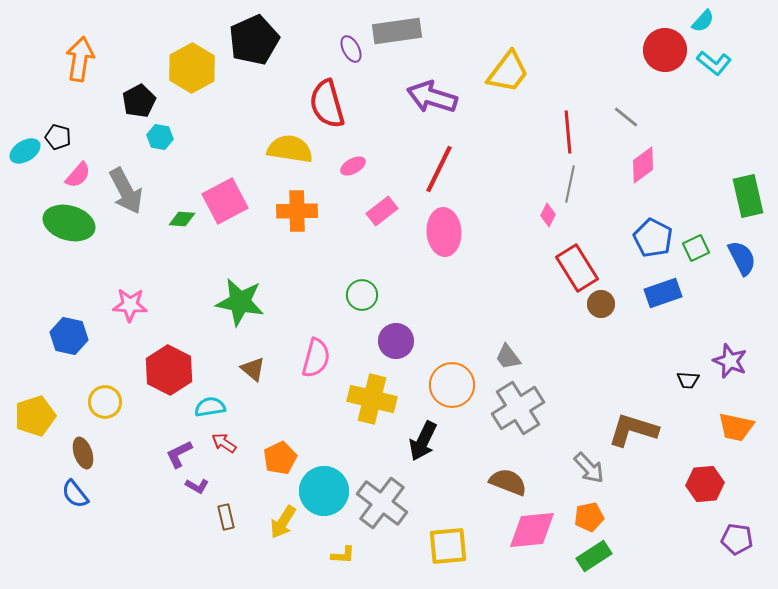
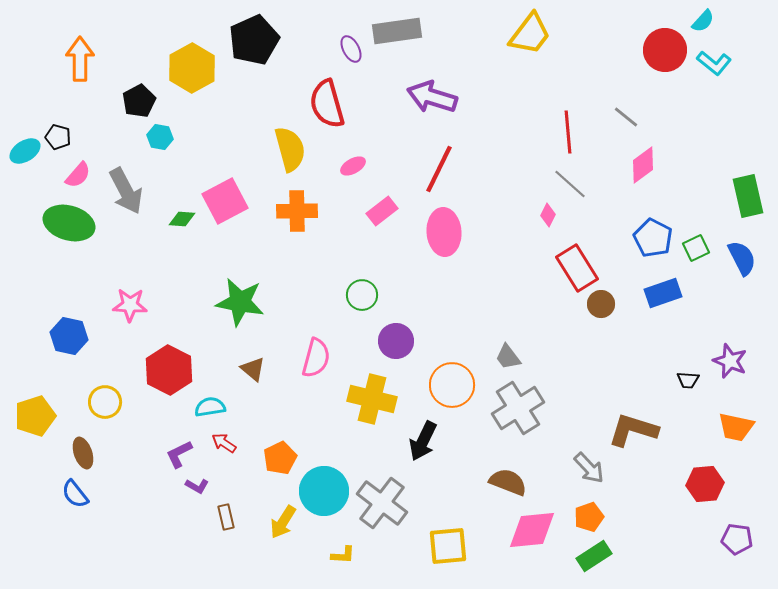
orange arrow at (80, 59): rotated 9 degrees counterclockwise
yellow trapezoid at (508, 72): moved 22 px right, 38 px up
yellow semicircle at (290, 149): rotated 66 degrees clockwise
gray line at (570, 184): rotated 60 degrees counterclockwise
orange pentagon at (589, 517): rotated 8 degrees counterclockwise
